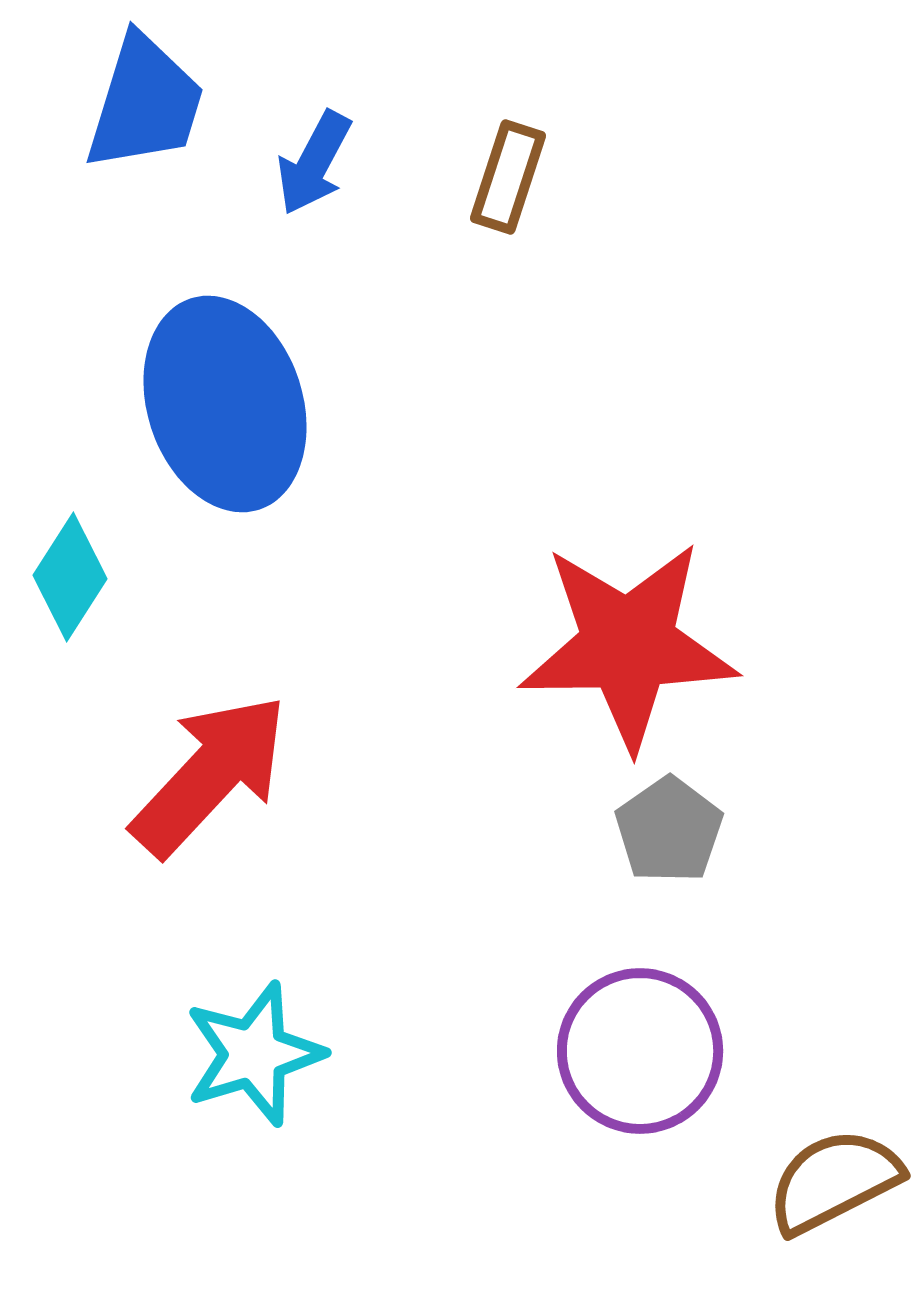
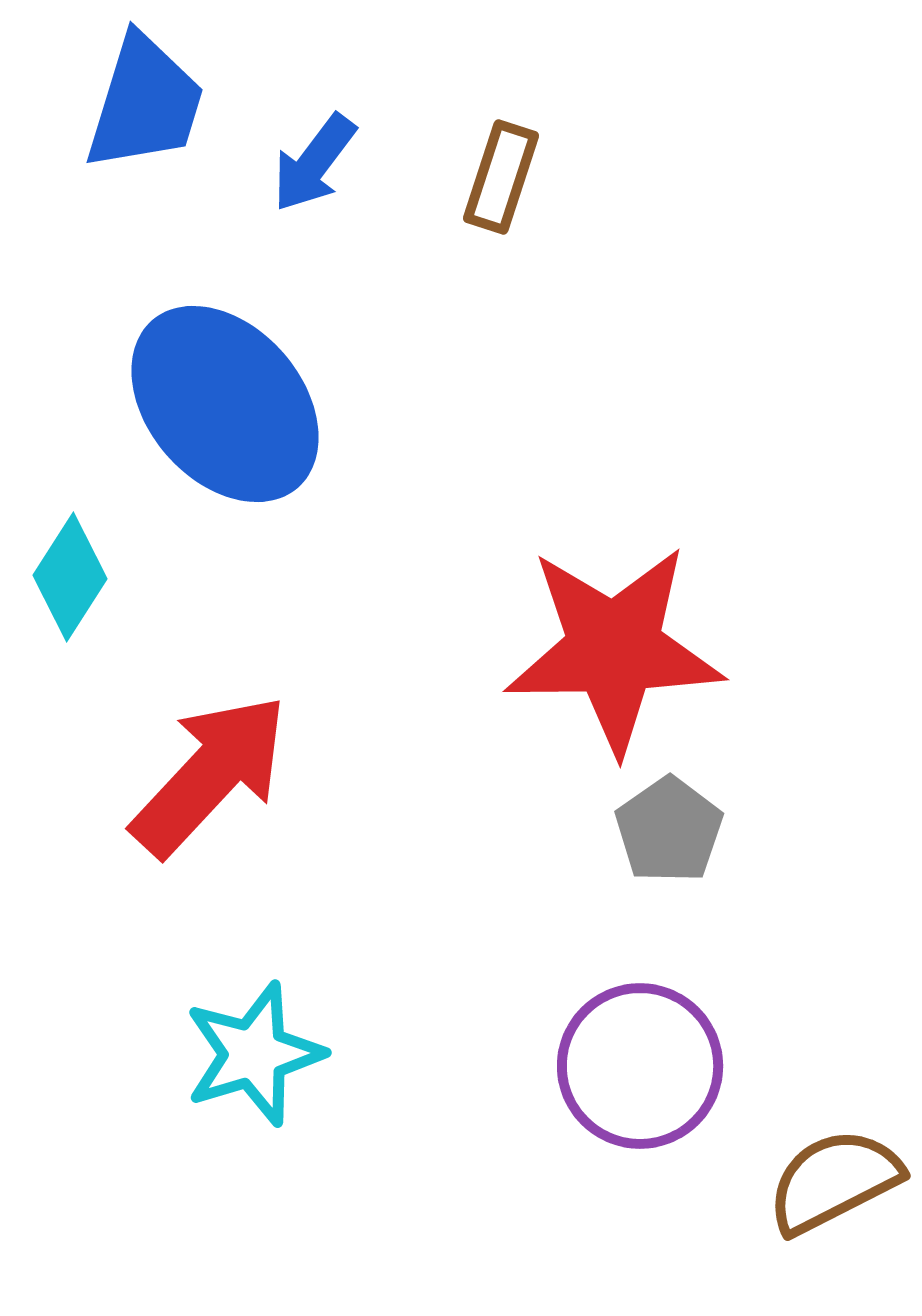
blue arrow: rotated 9 degrees clockwise
brown rectangle: moved 7 px left
blue ellipse: rotated 23 degrees counterclockwise
red star: moved 14 px left, 4 px down
purple circle: moved 15 px down
